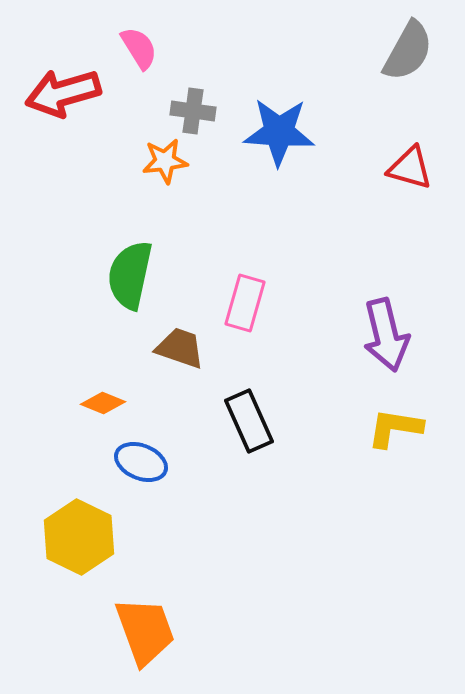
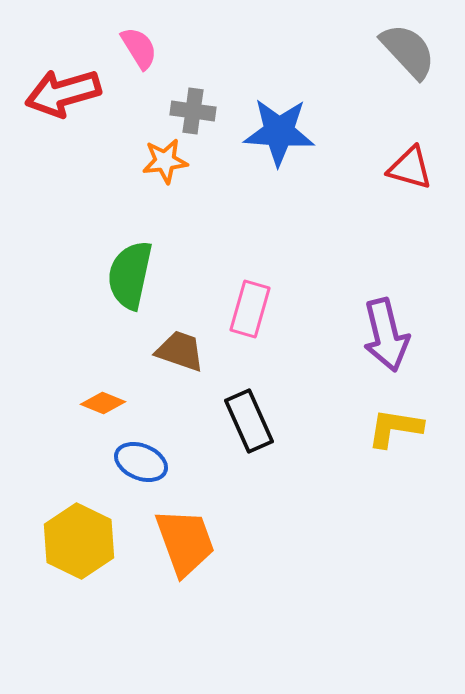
gray semicircle: rotated 72 degrees counterclockwise
pink rectangle: moved 5 px right, 6 px down
brown trapezoid: moved 3 px down
yellow hexagon: moved 4 px down
orange trapezoid: moved 40 px right, 89 px up
